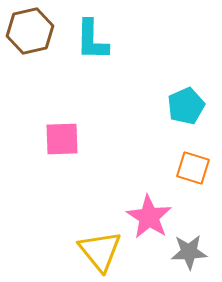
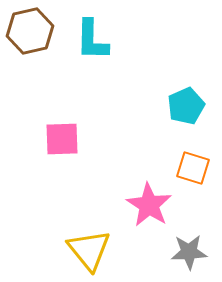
pink star: moved 12 px up
yellow triangle: moved 11 px left, 1 px up
